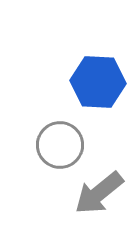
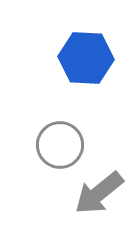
blue hexagon: moved 12 px left, 24 px up
